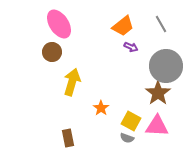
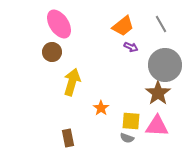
gray circle: moved 1 px left, 1 px up
yellow square: rotated 24 degrees counterclockwise
